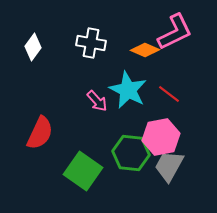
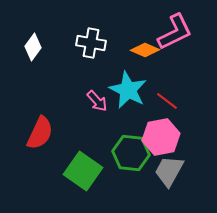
red line: moved 2 px left, 7 px down
gray trapezoid: moved 5 px down
